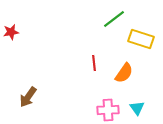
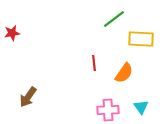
red star: moved 1 px right, 1 px down
yellow rectangle: rotated 15 degrees counterclockwise
cyan triangle: moved 4 px right, 1 px up
